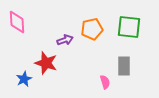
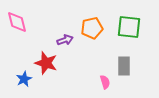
pink diamond: rotated 10 degrees counterclockwise
orange pentagon: moved 1 px up
